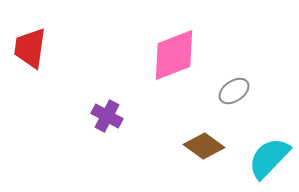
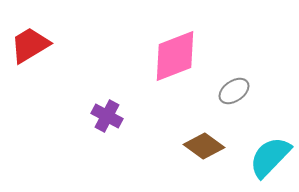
red trapezoid: moved 3 px up; rotated 51 degrees clockwise
pink diamond: moved 1 px right, 1 px down
cyan semicircle: moved 1 px right, 1 px up
